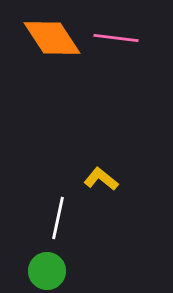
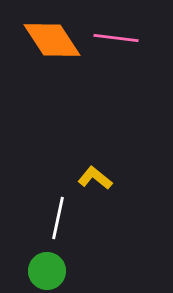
orange diamond: moved 2 px down
yellow L-shape: moved 6 px left, 1 px up
